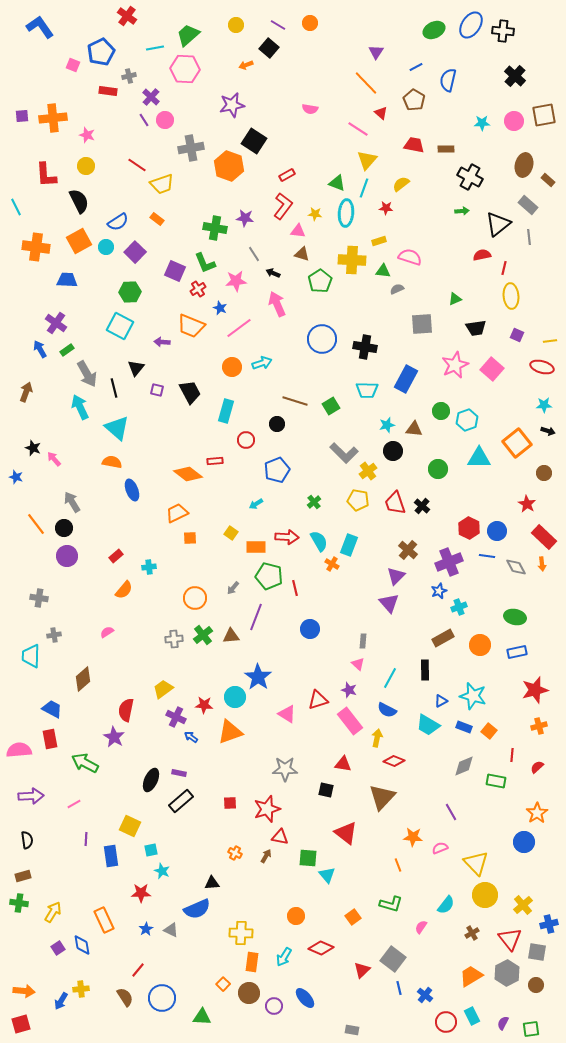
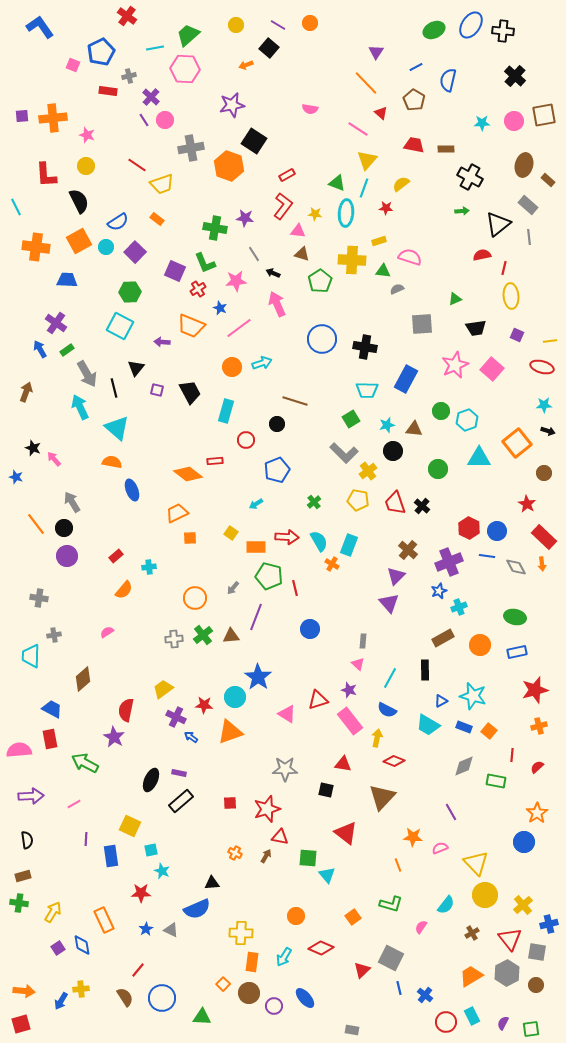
green square at (331, 406): moved 20 px right, 13 px down
gray square at (393, 959): moved 2 px left, 1 px up; rotated 10 degrees counterclockwise
